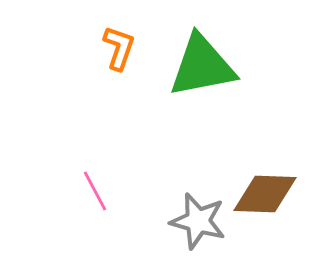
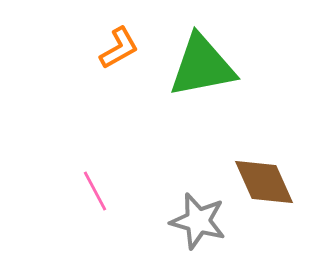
orange L-shape: rotated 42 degrees clockwise
brown diamond: moved 1 px left, 12 px up; rotated 64 degrees clockwise
